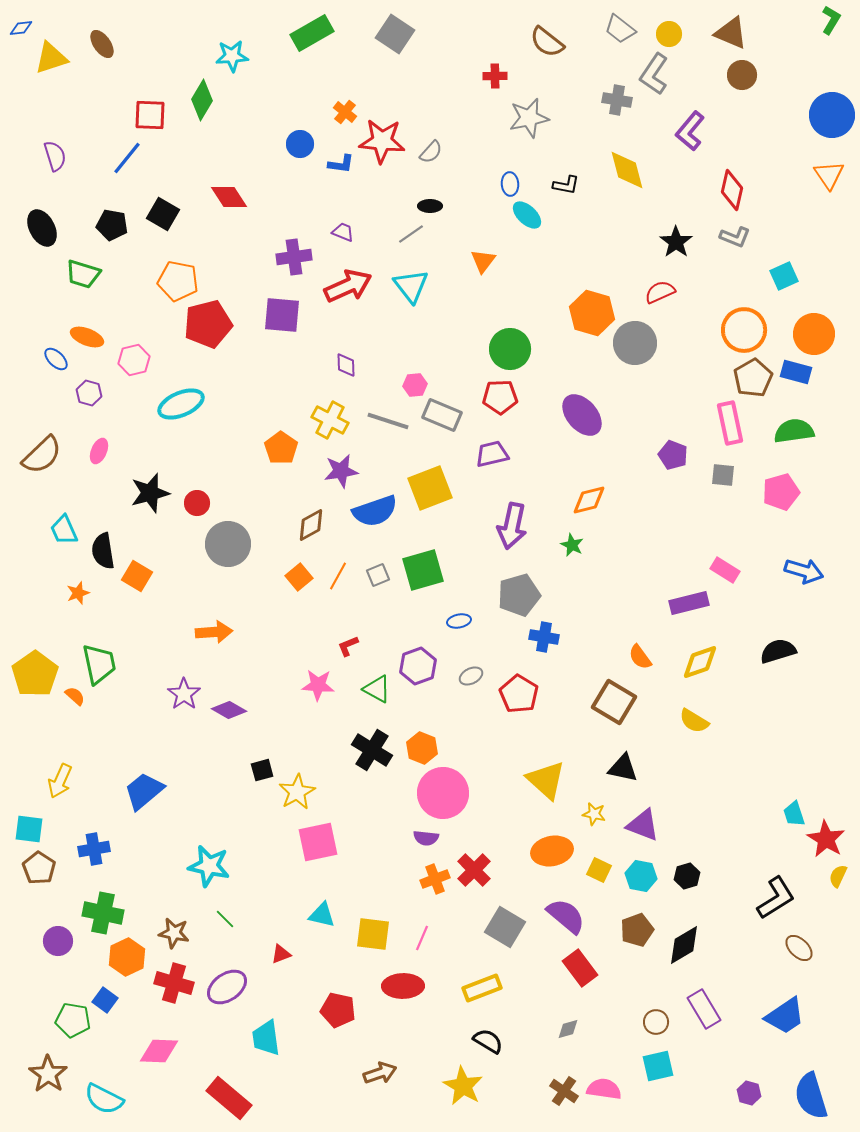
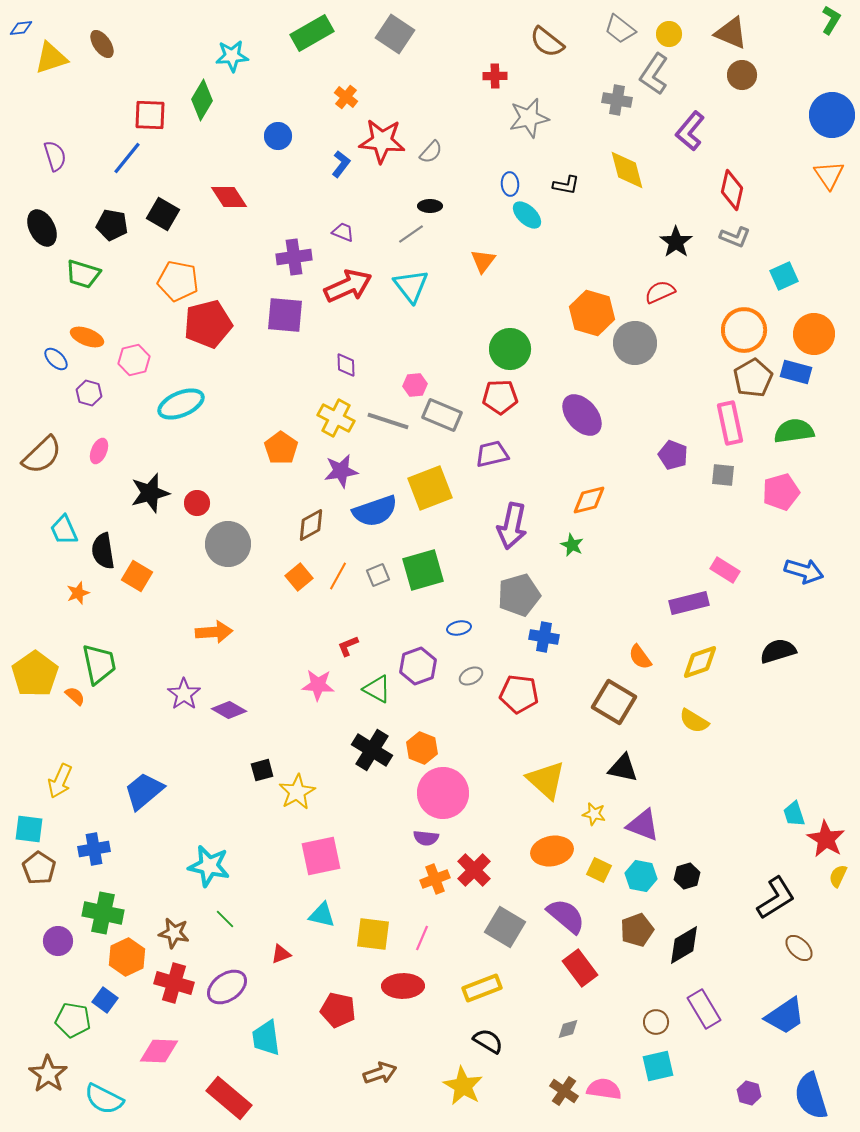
orange cross at (345, 112): moved 1 px right, 15 px up
blue circle at (300, 144): moved 22 px left, 8 px up
blue L-shape at (341, 164): rotated 60 degrees counterclockwise
purple square at (282, 315): moved 3 px right
yellow cross at (330, 420): moved 6 px right, 2 px up
blue ellipse at (459, 621): moved 7 px down
red pentagon at (519, 694): rotated 24 degrees counterclockwise
pink square at (318, 842): moved 3 px right, 14 px down
